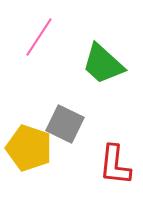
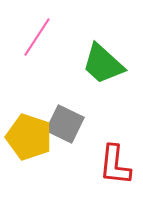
pink line: moved 2 px left
yellow pentagon: moved 11 px up
